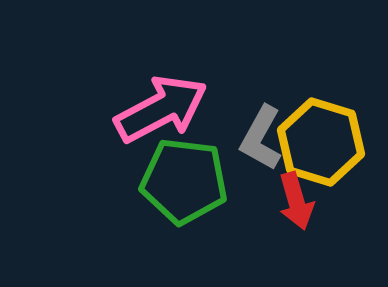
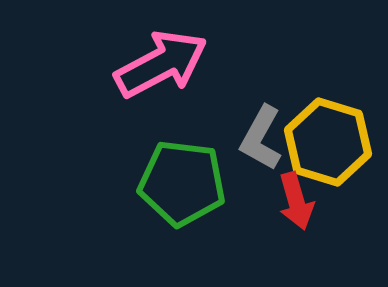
pink arrow: moved 45 px up
yellow hexagon: moved 7 px right
green pentagon: moved 2 px left, 2 px down
